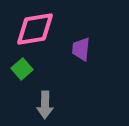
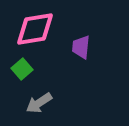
purple trapezoid: moved 2 px up
gray arrow: moved 6 px left, 2 px up; rotated 56 degrees clockwise
